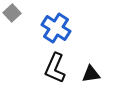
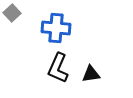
blue cross: rotated 28 degrees counterclockwise
black L-shape: moved 3 px right
